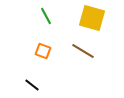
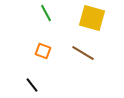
green line: moved 3 px up
brown line: moved 2 px down
black line: rotated 14 degrees clockwise
